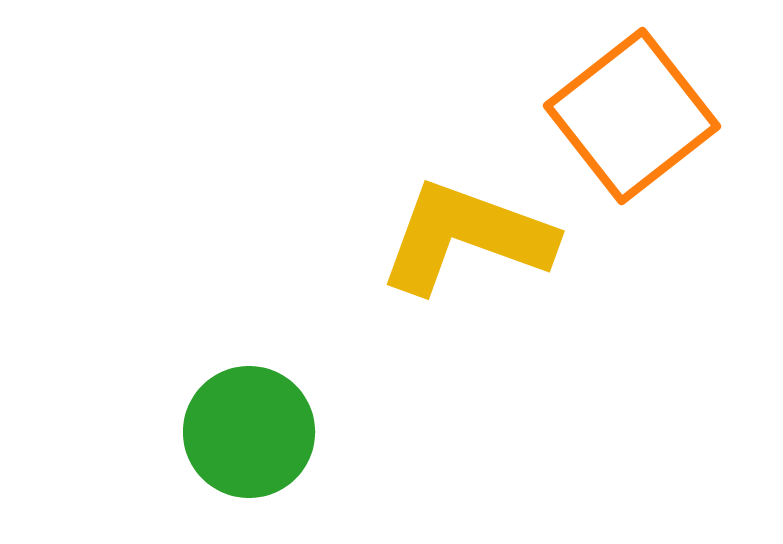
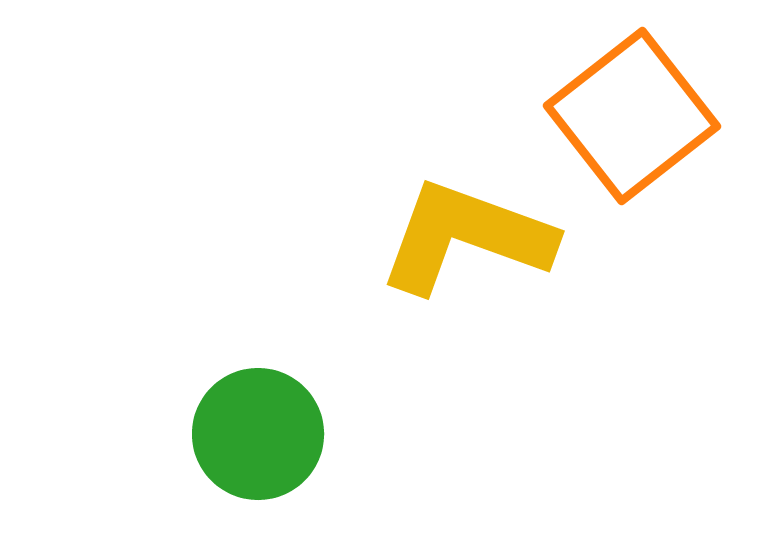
green circle: moved 9 px right, 2 px down
